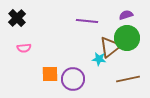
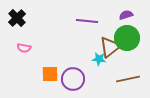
pink semicircle: rotated 16 degrees clockwise
